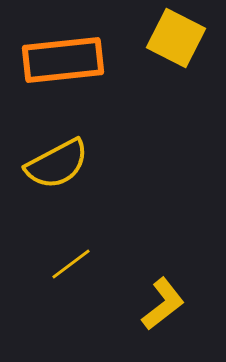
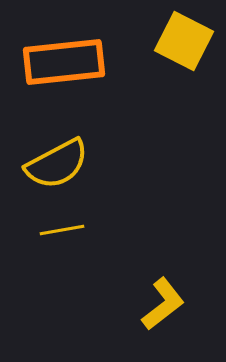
yellow square: moved 8 px right, 3 px down
orange rectangle: moved 1 px right, 2 px down
yellow line: moved 9 px left, 34 px up; rotated 27 degrees clockwise
